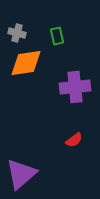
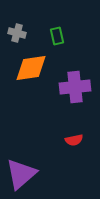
orange diamond: moved 5 px right, 5 px down
red semicircle: rotated 24 degrees clockwise
